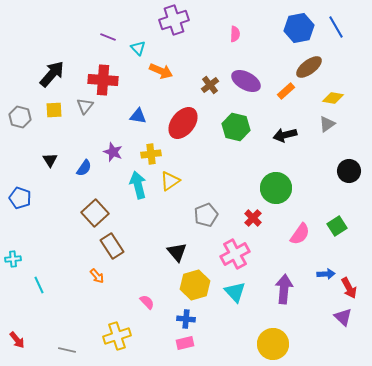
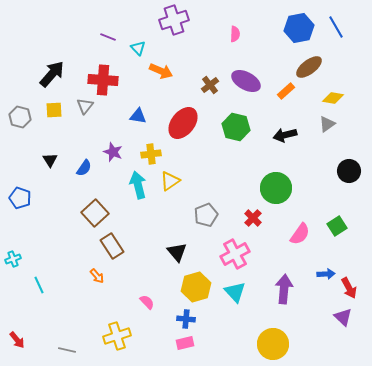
cyan cross at (13, 259): rotated 14 degrees counterclockwise
yellow hexagon at (195, 285): moved 1 px right, 2 px down
